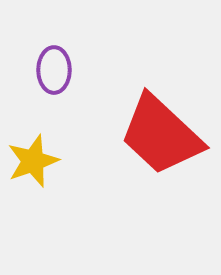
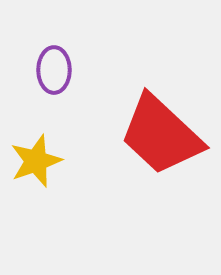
yellow star: moved 3 px right
